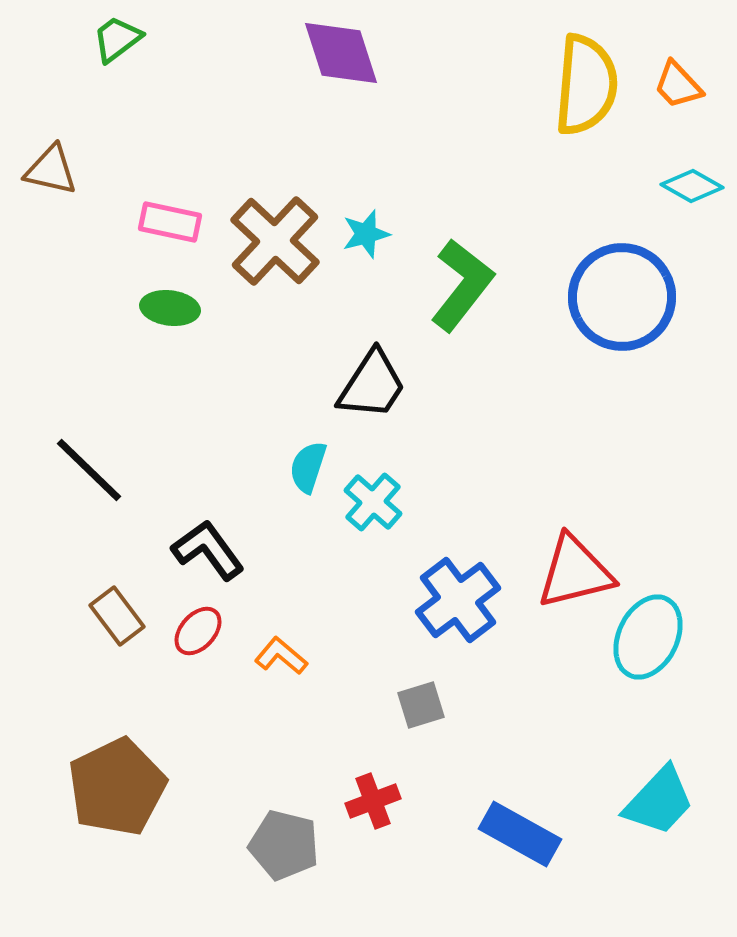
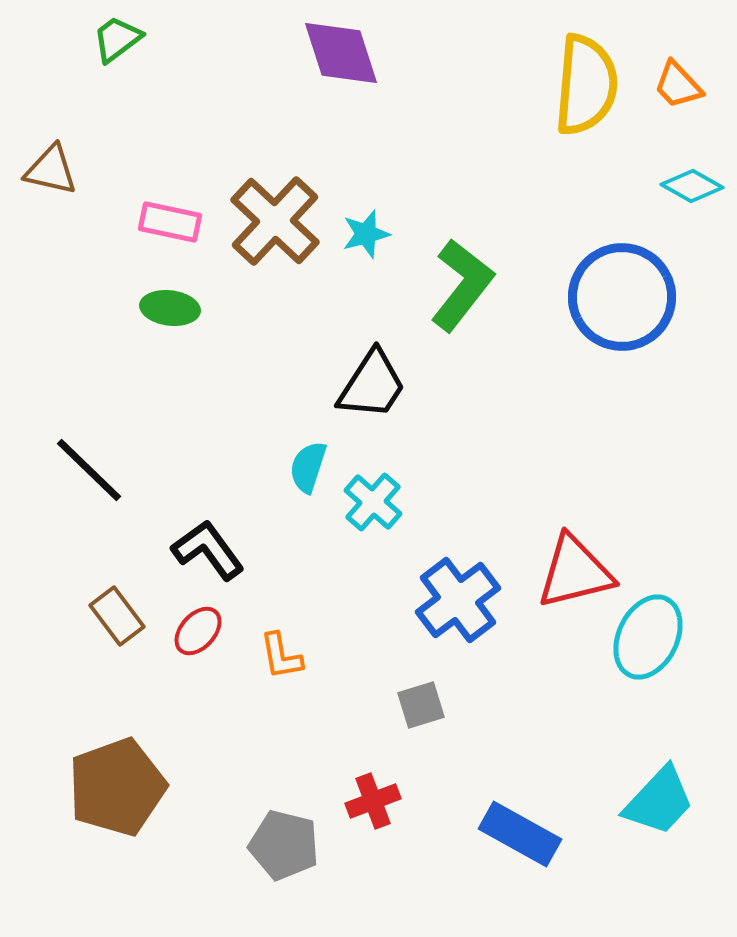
brown cross: moved 20 px up
orange L-shape: rotated 140 degrees counterclockwise
brown pentagon: rotated 6 degrees clockwise
